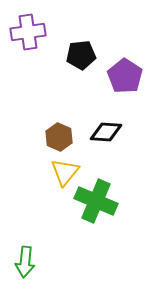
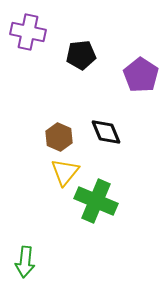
purple cross: rotated 20 degrees clockwise
purple pentagon: moved 16 px right, 1 px up
black diamond: rotated 64 degrees clockwise
